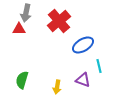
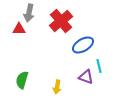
gray arrow: moved 3 px right
red cross: moved 2 px right
purple triangle: moved 3 px right, 3 px up
